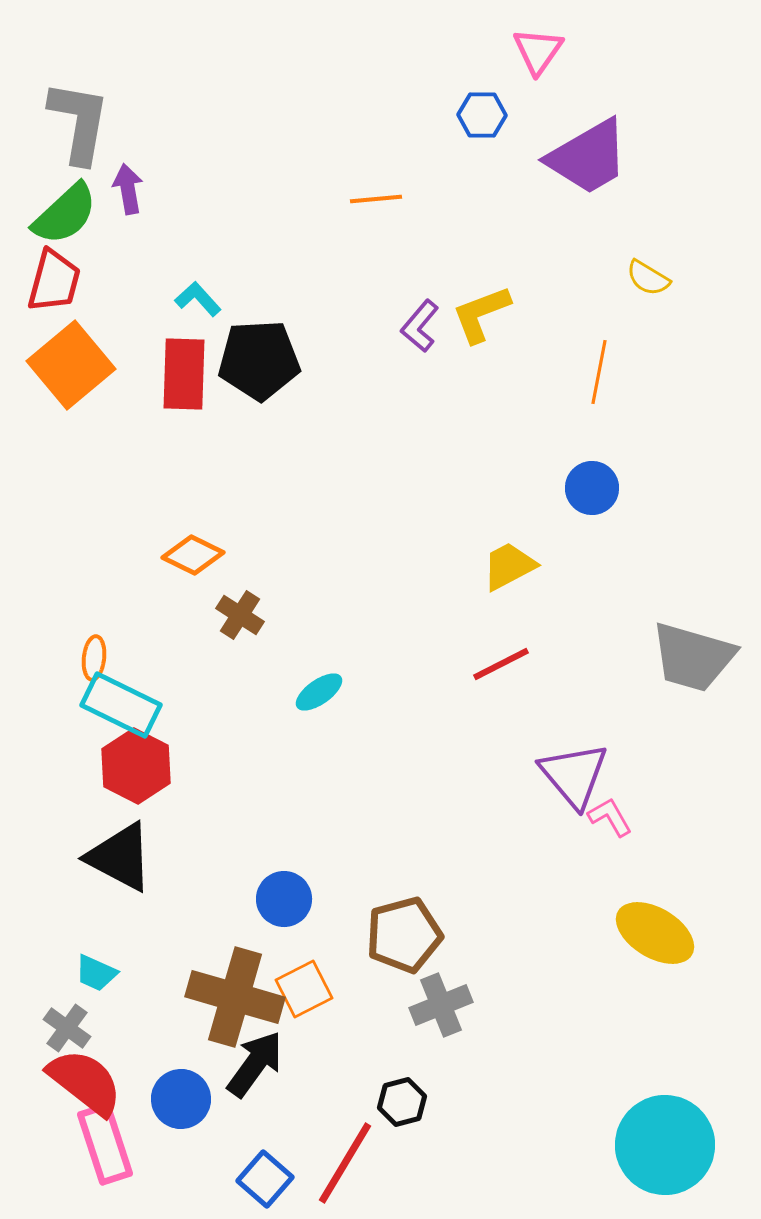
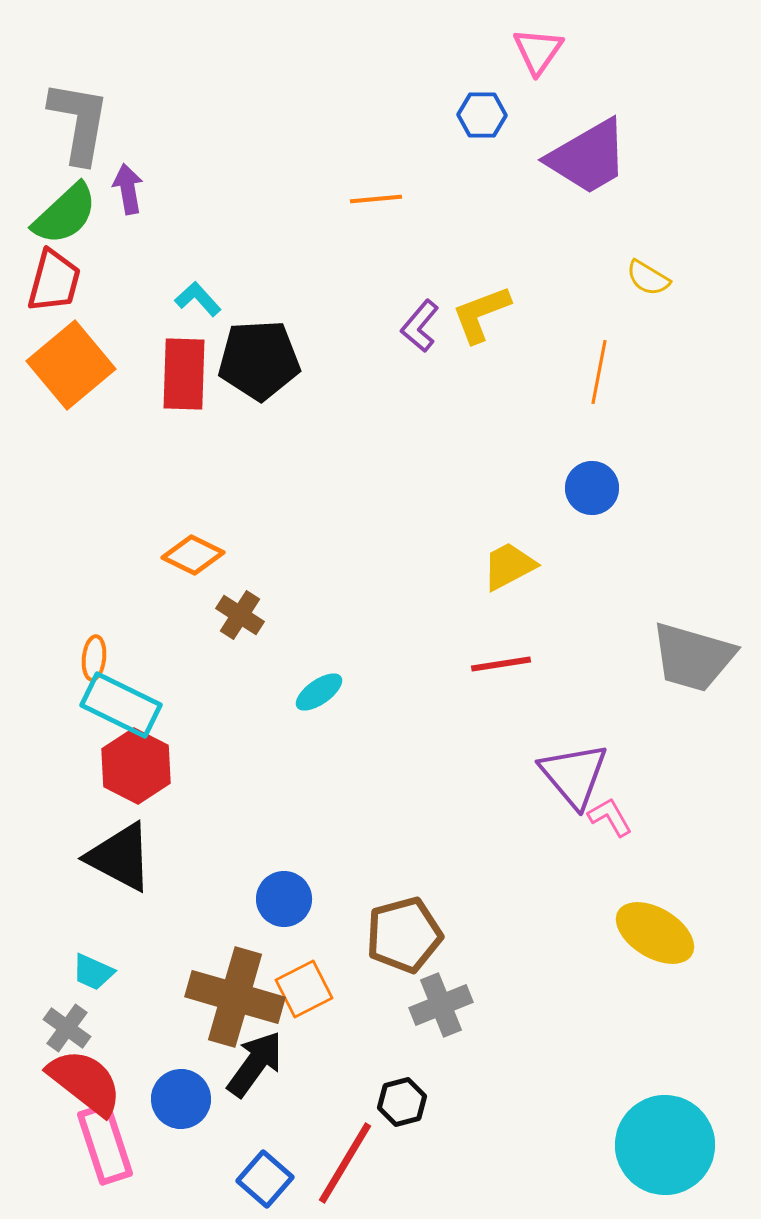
red line at (501, 664): rotated 18 degrees clockwise
cyan trapezoid at (96, 973): moved 3 px left, 1 px up
